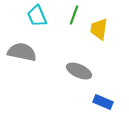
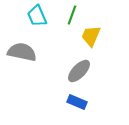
green line: moved 2 px left
yellow trapezoid: moved 8 px left, 7 px down; rotated 15 degrees clockwise
gray ellipse: rotated 70 degrees counterclockwise
blue rectangle: moved 26 px left
